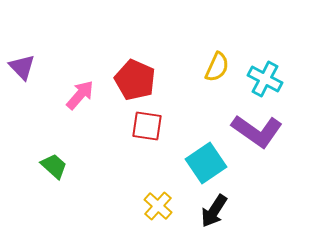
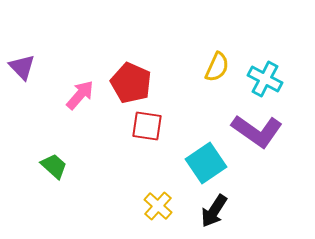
red pentagon: moved 4 px left, 3 px down
